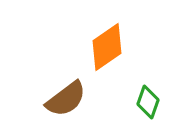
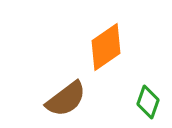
orange diamond: moved 1 px left
